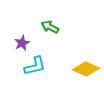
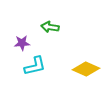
green arrow: rotated 18 degrees counterclockwise
purple star: rotated 21 degrees clockwise
